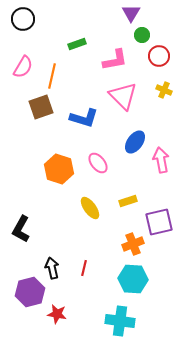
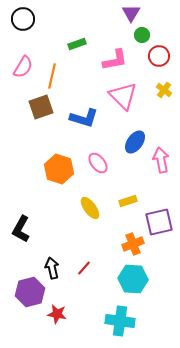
yellow cross: rotated 14 degrees clockwise
red line: rotated 28 degrees clockwise
